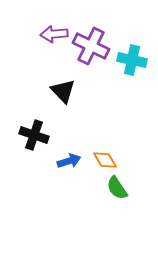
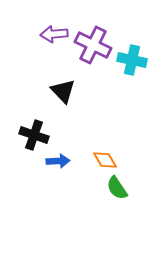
purple cross: moved 2 px right, 1 px up
blue arrow: moved 11 px left; rotated 15 degrees clockwise
